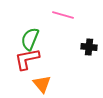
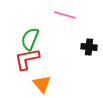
pink line: moved 2 px right
